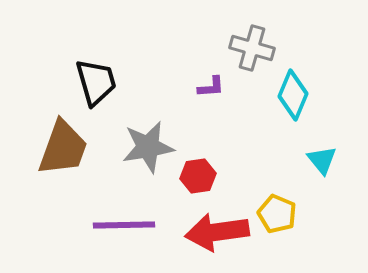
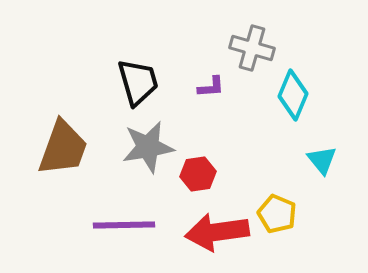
black trapezoid: moved 42 px right
red hexagon: moved 2 px up
